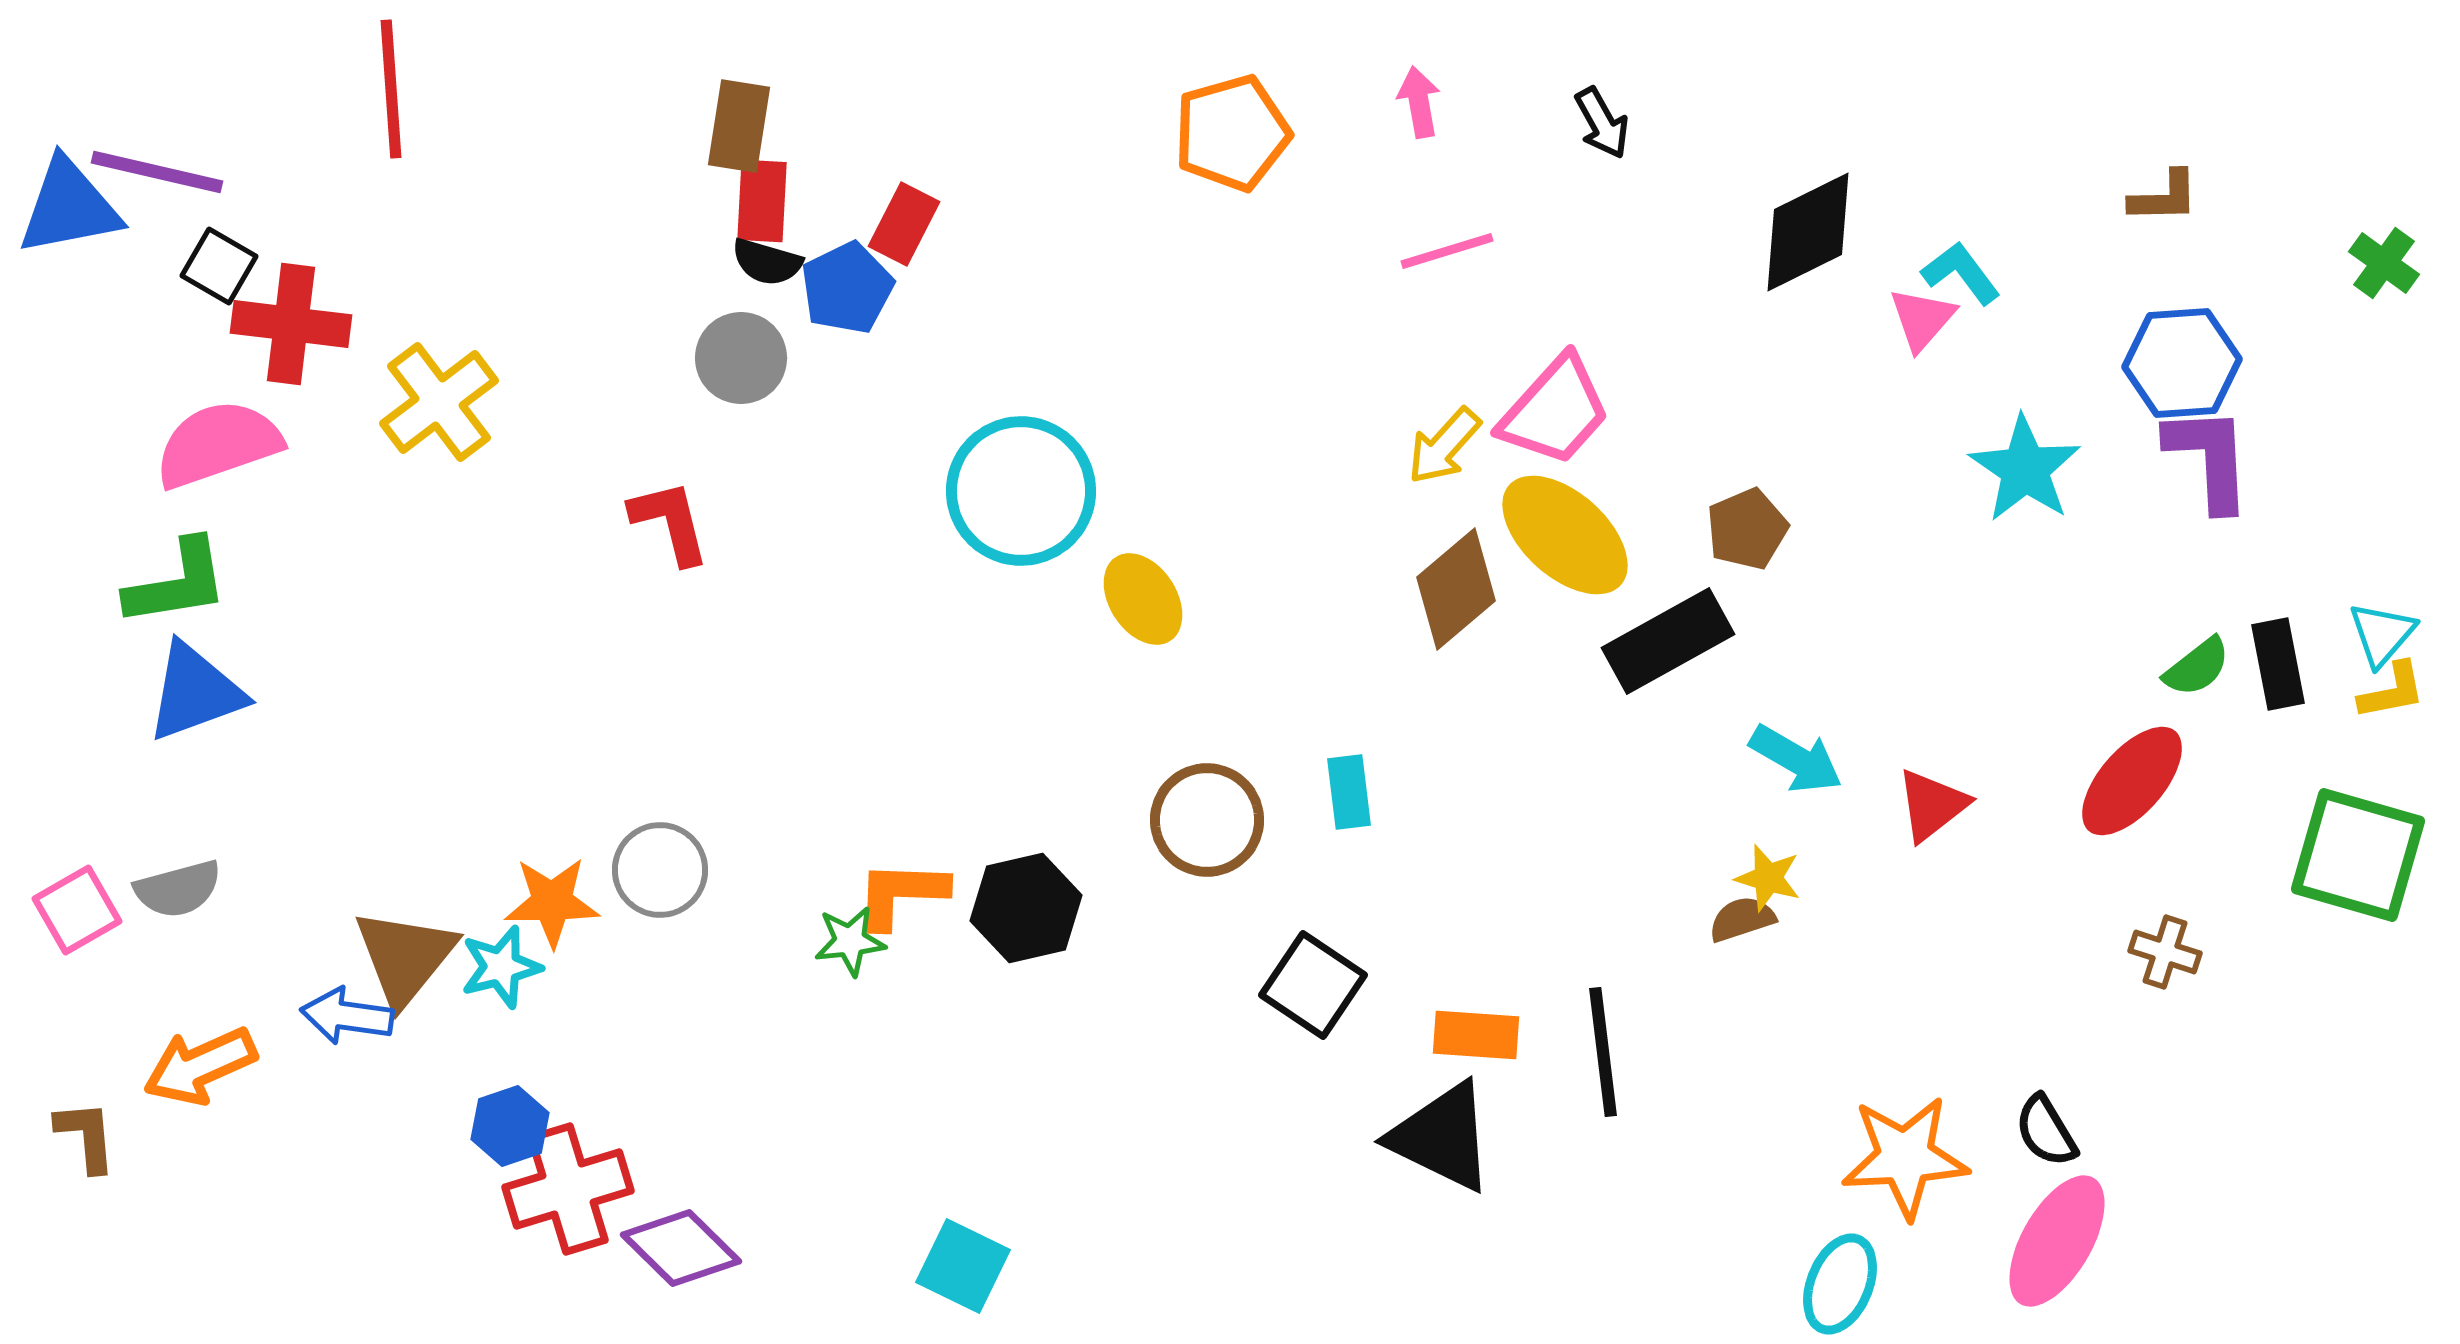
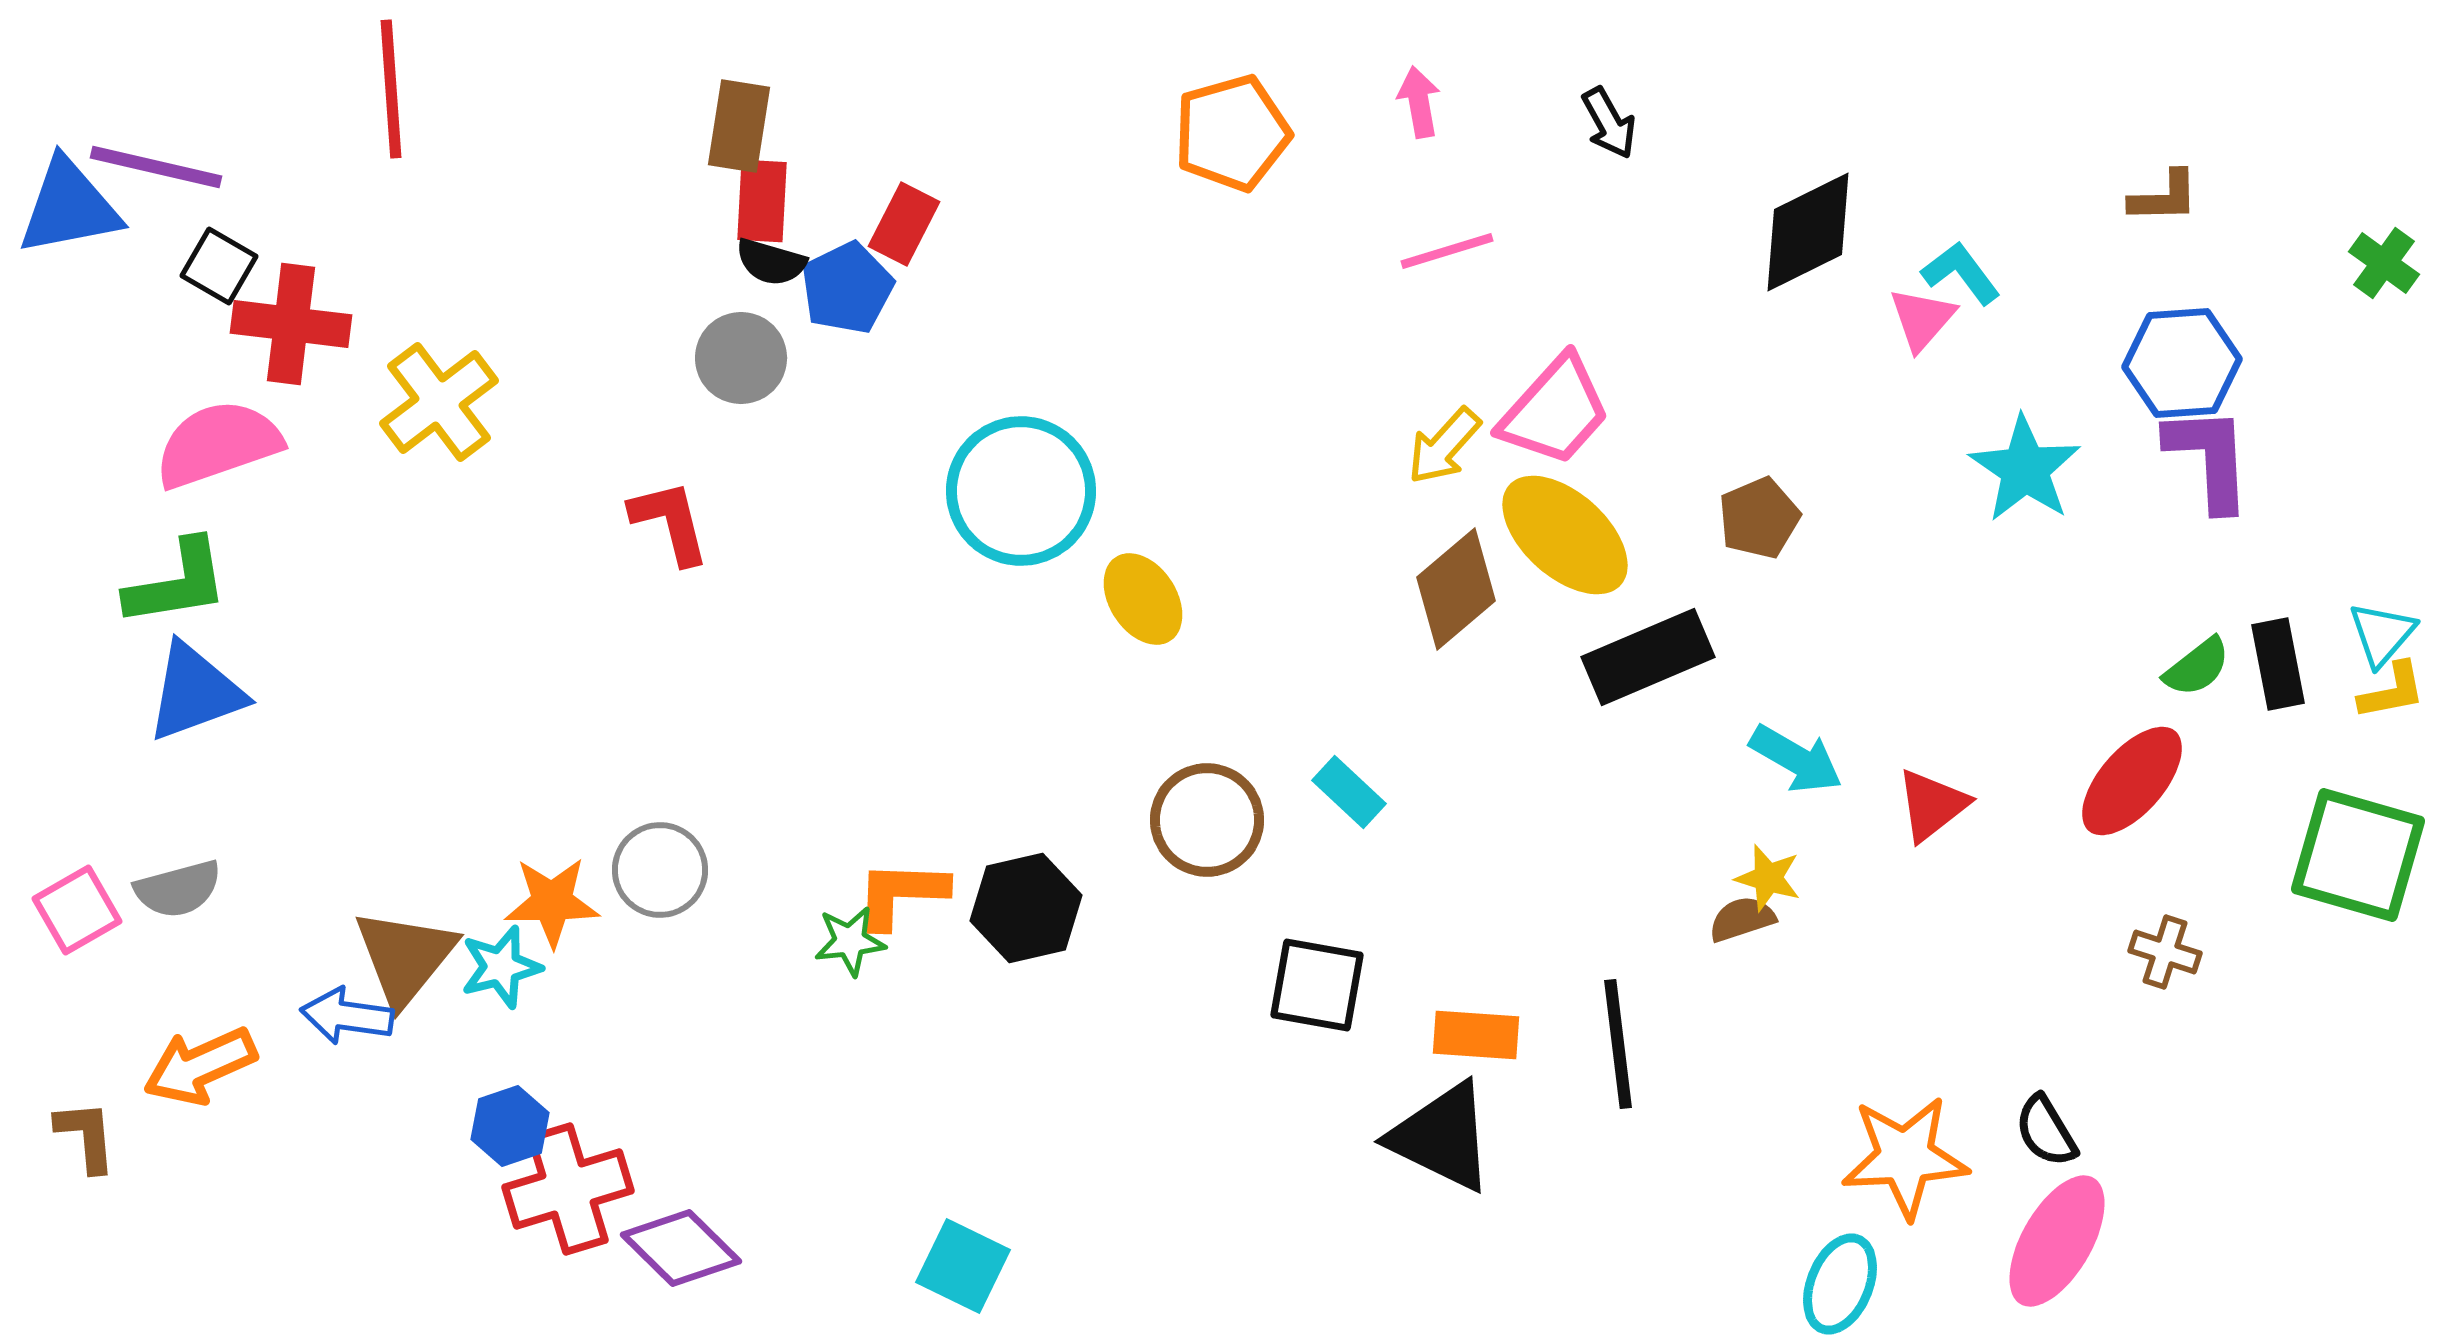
black arrow at (1602, 123): moved 7 px right
purple line at (157, 172): moved 1 px left, 5 px up
black semicircle at (767, 262): moved 4 px right
brown pentagon at (1747, 529): moved 12 px right, 11 px up
black rectangle at (1668, 641): moved 20 px left, 16 px down; rotated 6 degrees clockwise
cyan rectangle at (1349, 792): rotated 40 degrees counterclockwise
black square at (1313, 985): moved 4 px right; rotated 24 degrees counterclockwise
black line at (1603, 1052): moved 15 px right, 8 px up
